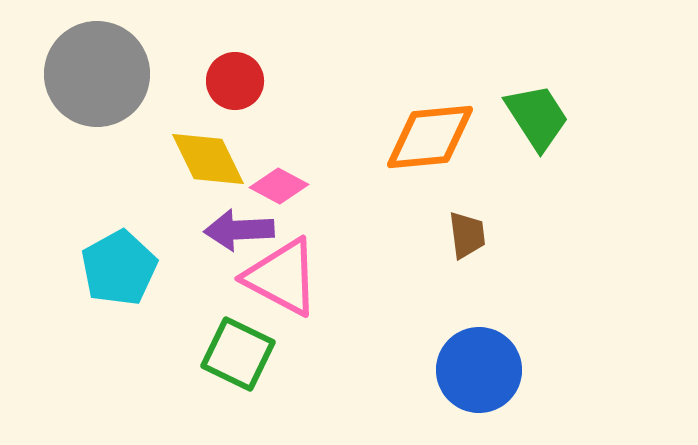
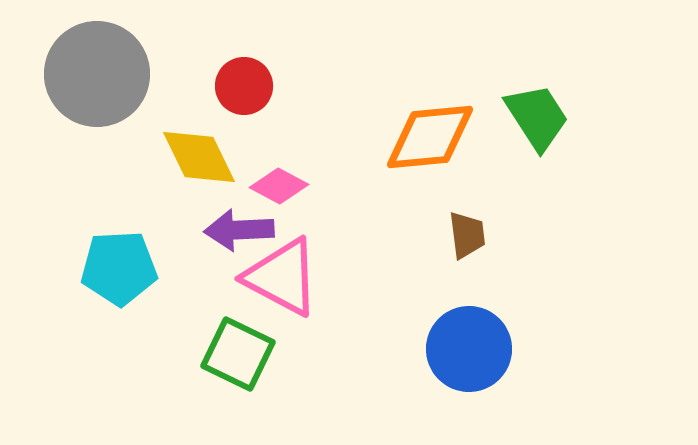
red circle: moved 9 px right, 5 px down
yellow diamond: moved 9 px left, 2 px up
cyan pentagon: rotated 26 degrees clockwise
blue circle: moved 10 px left, 21 px up
